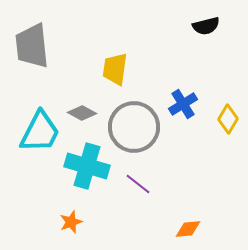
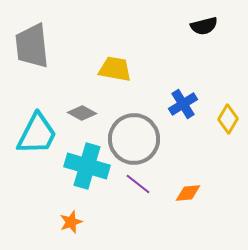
black semicircle: moved 2 px left
yellow trapezoid: rotated 92 degrees clockwise
gray circle: moved 12 px down
cyan trapezoid: moved 3 px left, 2 px down
orange diamond: moved 36 px up
